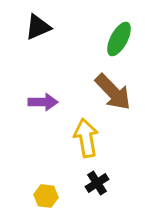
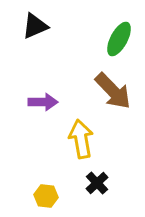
black triangle: moved 3 px left, 1 px up
brown arrow: moved 1 px up
yellow arrow: moved 5 px left, 1 px down
black cross: rotated 10 degrees counterclockwise
